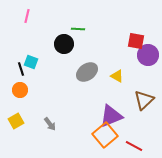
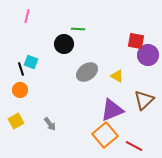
purple triangle: moved 1 px right, 6 px up
